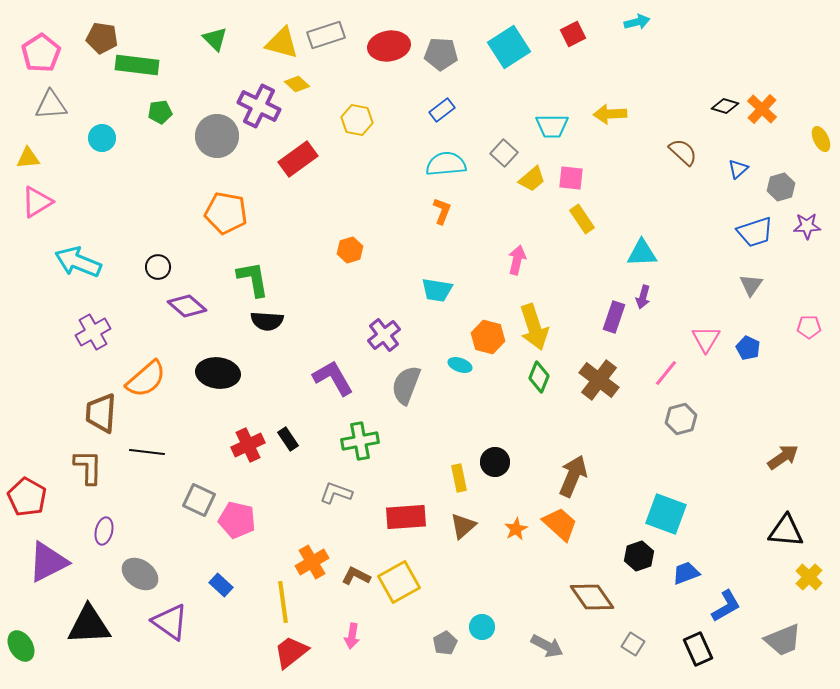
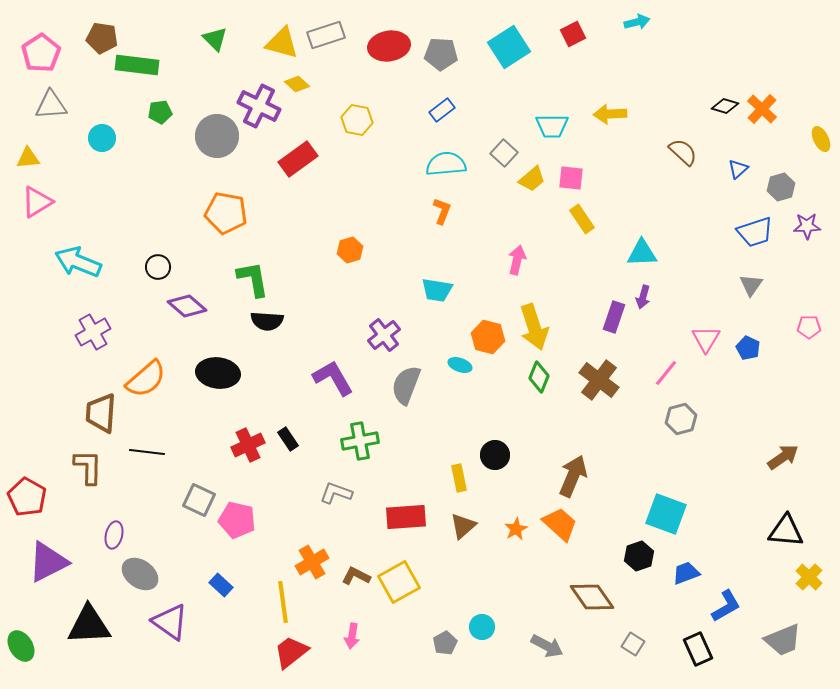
black circle at (495, 462): moved 7 px up
purple ellipse at (104, 531): moved 10 px right, 4 px down
